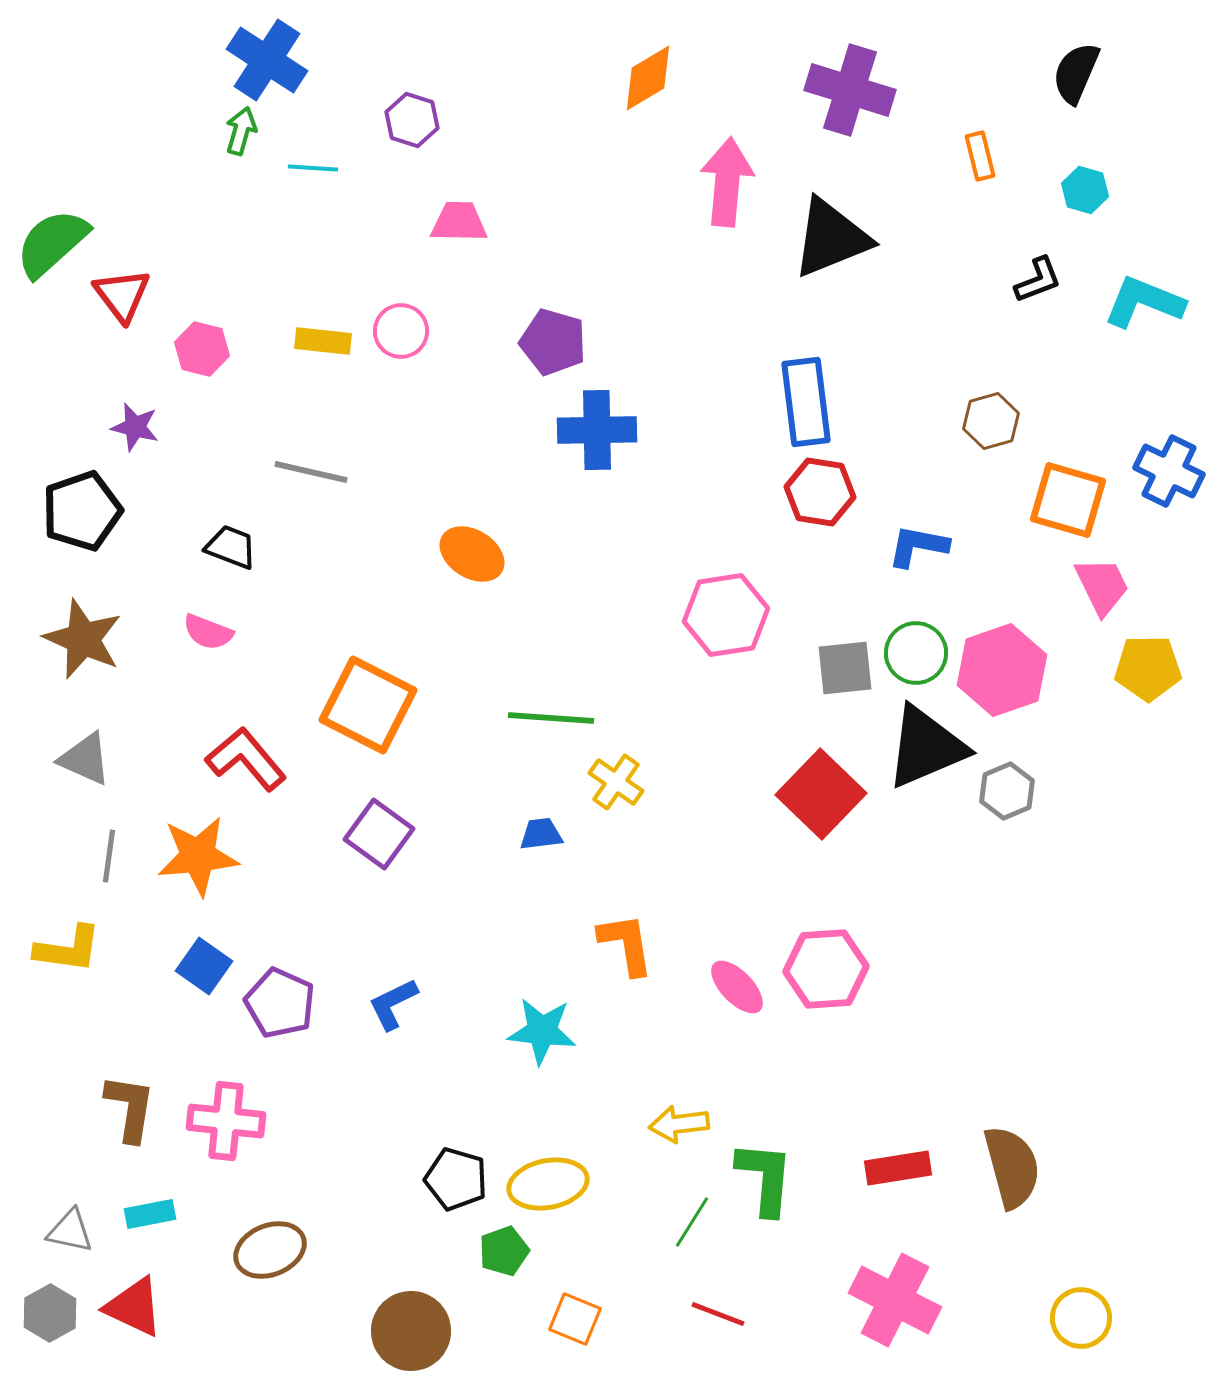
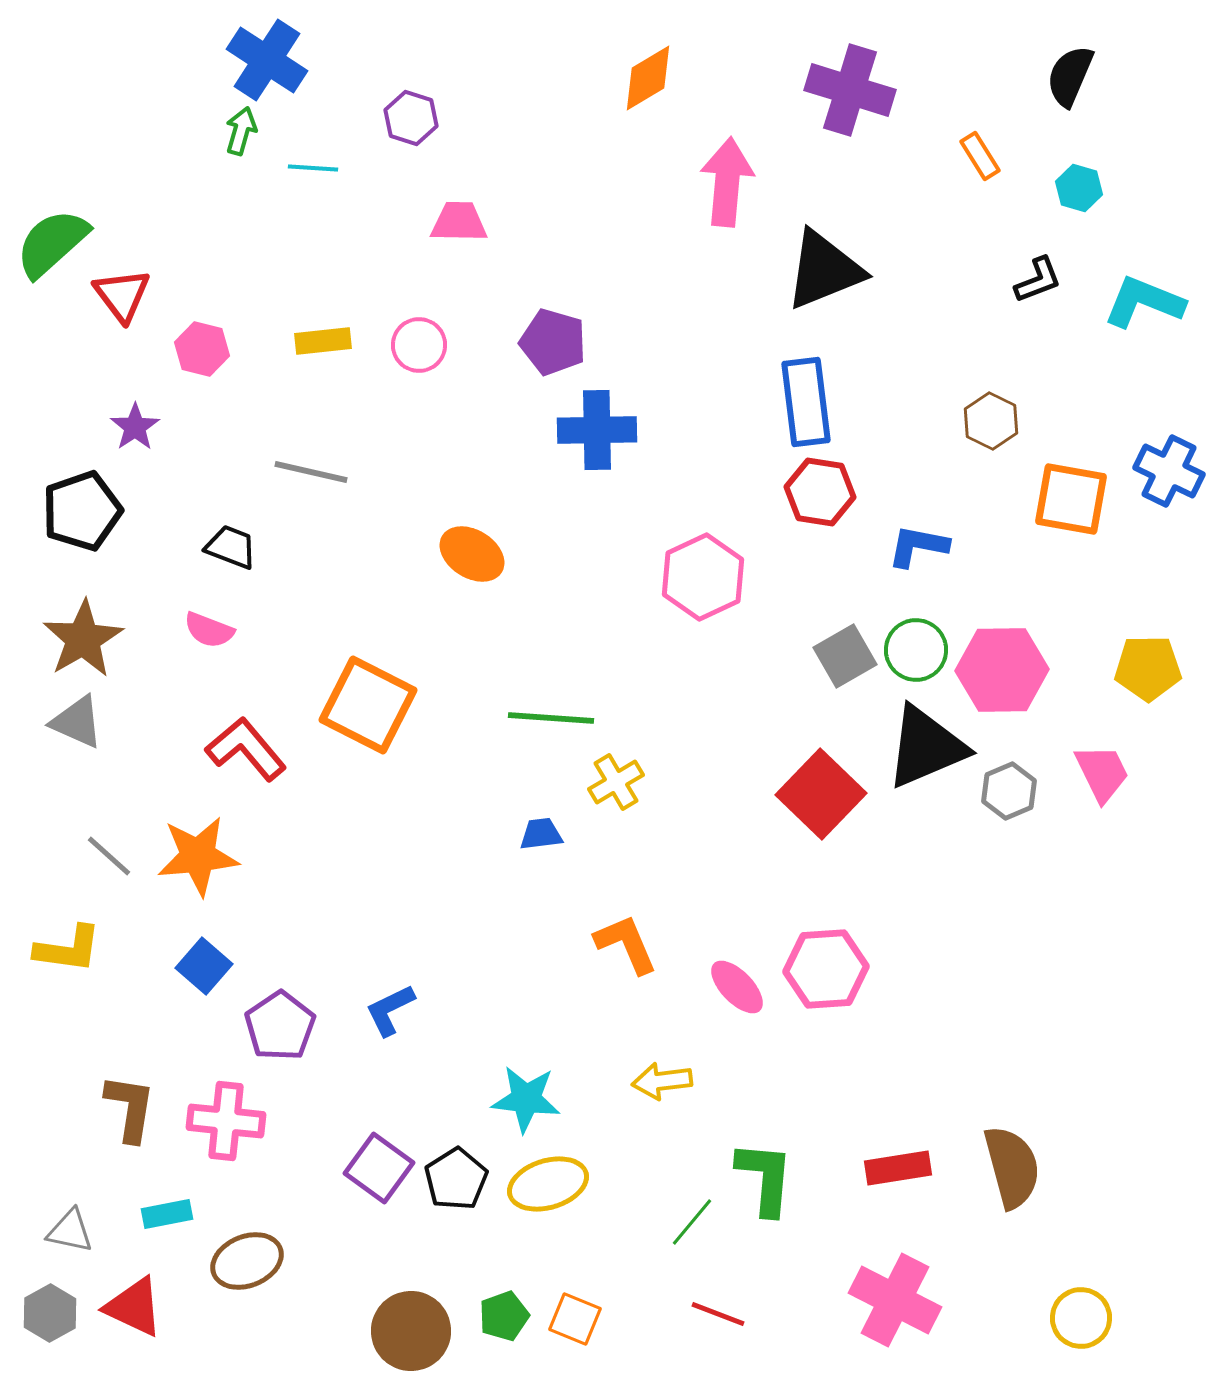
black semicircle at (1076, 73): moved 6 px left, 3 px down
purple hexagon at (412, 120): moved 1 px left, 2 px up
orange rectangle at (980, 156): rotated 18 degrees counterclockwise
cyan hexagon at (1085, 190): moved 6 px left, 2 px up
black triangle at (831, 238): moved 7 px left, 32 px down
pink circle at (401, 331): moved 18 px right, 14 px down
yellow rectangle at (323, 341): rotated 12 degrees counterclockwise
brown hexagon at (991, 421): rotated 18 degrees counterclockwise
purple star at (135, 427): rotated 24 degrees clockwise
orange square at (1068, 500): moved 3 px right, 1 px up; rotated 6 degrees counterclockwise
pink trapezoid at (1102, 586): moved 187 px down
pink hexagon at (726, 615): moved 23 px left, 38 px up; rotated 16 degrees counterclockwise
pink semicircle at (208, 632): moved 1 px right, 2 px up
brown star at (83, 639): rotated 18 degrees clockwise
green circle at (916, 653): moved 3 px up
gray square at (845, 668): moved 12 px up; rotated 24 degrees counterclockwise
pink hexagon at (1002, 670): rotated 18 degrees clockwise
gray triangle at (85, 759): moved 8 px left, 37 px up
red L-shape at (246, 759): moved 10 px up
yellow cross at (616, 782): rotated 24 degrees clockwise
gray hexagon at (1007, 791): moved 2 px right
purple square at (379, 834): moved 334 px down
gray line at (109, 856): rotated 56 degrees counterclockwise
orange L-shape at (626, 944): rotated 14 degrees counterclockwise
blue square at (204, 966): rotated 6 degrees clockwise
purple pentagon at (280, 1003): moved 23 px down; rotated 14 degrees clockwise
blue L-shape at (393, 1004): moved 3 px left, 6 px down
cyan star at (542, 1031): moved 16 px left, 68 px down
yellow arrow at (679, 1124): moved 17 px left, 43 px up
black pentagon at (456, 1179): rotated 24 degrees clockwise
yellow ellipse at (548, 1184): rotated 6 degrees counterclockwise
cyan rectangle at (150, 1214): moved 17 px right
green line at (692, 1222): rotated 8 degrees clockwise
brown ellipse at (270, 1250): moved 23 px left, 11 px down
green pentagon at (504, 1251): moved 65 px down
